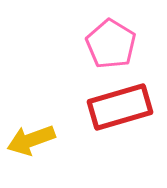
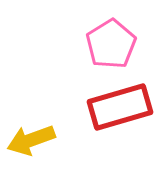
pink pentagon: rotated 9 degrees clockwise
